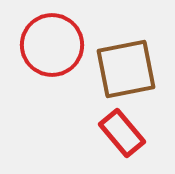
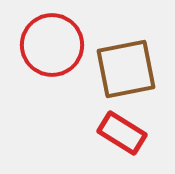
red rectangle: rotated 18 degrees counterclockwise
